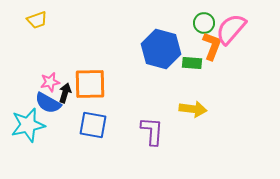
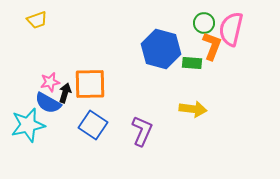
pink semicircle: rotated 28 degrees counterclockwise
blue square: rotated 24 degrees clockwise
purple L-shape: moved 10 px left; rotated 20 degrees clockwise
